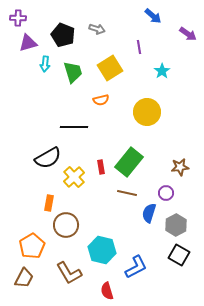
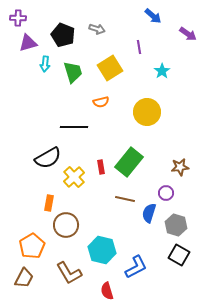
orange semicircle: moved 2 px down
brown line: moved 2 px left, 6 px down
gray hexagon: rotated 15 degrees counterclockwise
